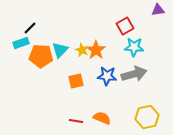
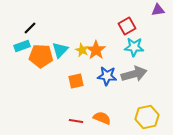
red square: moved 2 px right
cyan rectangle: moved 1 px right, 3 px down
